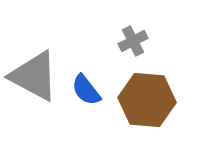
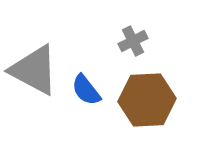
gray triangle: moved 6 px up
brown hexagon: rotated 8 degrees counterclockwise
